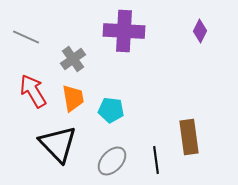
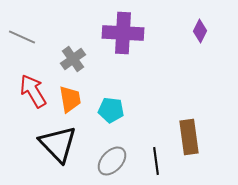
purple cross: moved 1 px left, 2 px down
gray line: moved 4 px left
orange trapezoid: moved 3 px left, 1 px down
black line: moved 1 px down
